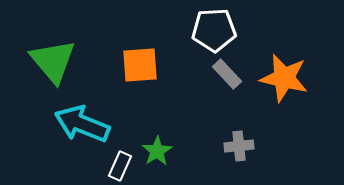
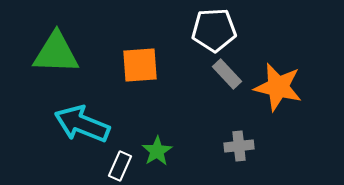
green triangle: moved 3 px right, 8 px up; rotated 48 degrees counterclockwise
orange star: moved 6 px left, 9 px down
